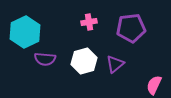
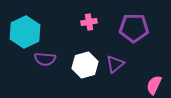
purple pentagon: moved 3 px right; rotated 8 degrees clockwise
white hexagon: moved 1 px right, 4 px down
